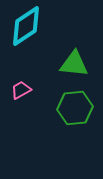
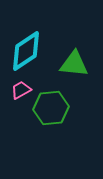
cyan diamond: moved 25 px down
green hexagon: moved 24 px left
